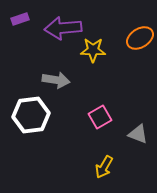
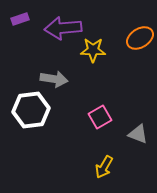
gray arrow: moved 2 px left, 1 px up
white hexagon: moved 5 px up
